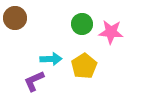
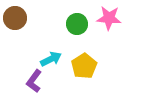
green circle: moved 5 px left
pink star: moved 2 px left, 14 px up
cyan arrow: rotated 25 degrees counterclockwise
purple L-shape: rotated 30 degrees counterclockwise
